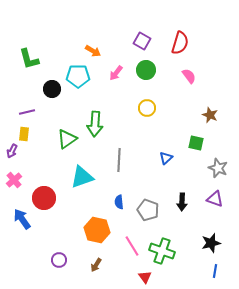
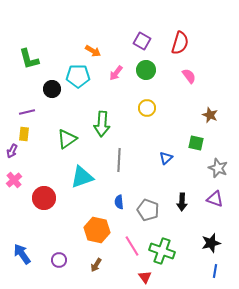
green arrow: moved 7 px right
blue arrow: moved 35 px down
